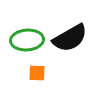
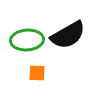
black semicircle: moved 2 px left, 3 px up
